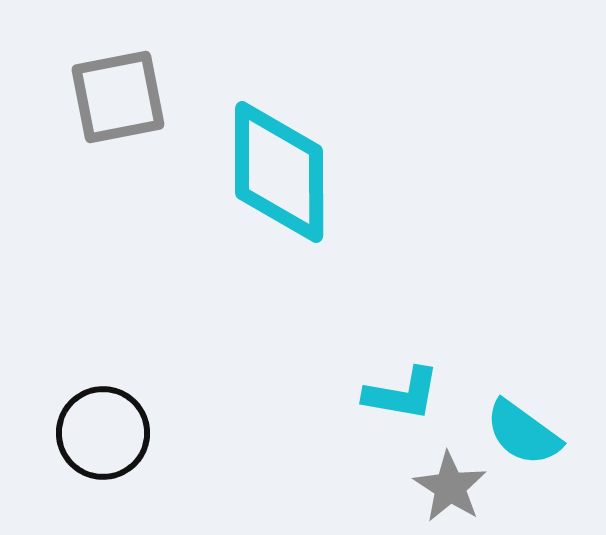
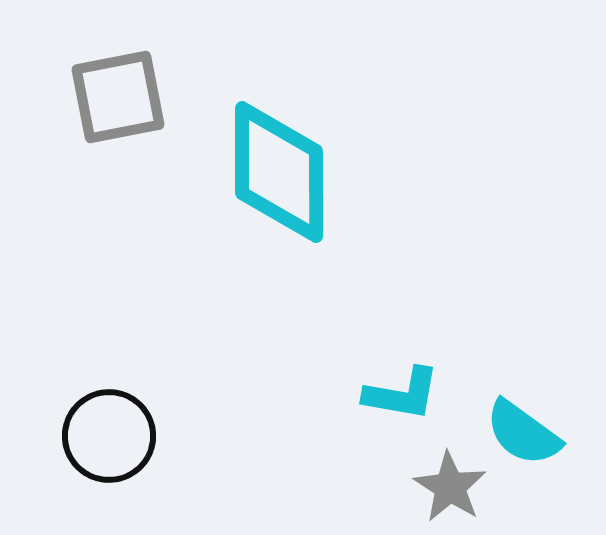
black circle: moved 6 px right, 3 px down
